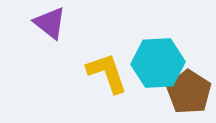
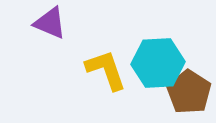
purple triangle: rotated 15 degrees counterclockwise
yellow L-shape: moved 1 px left, 3 px up
